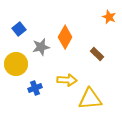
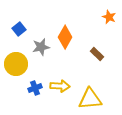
yellow arrow: moved 7 px left, 6 px down
